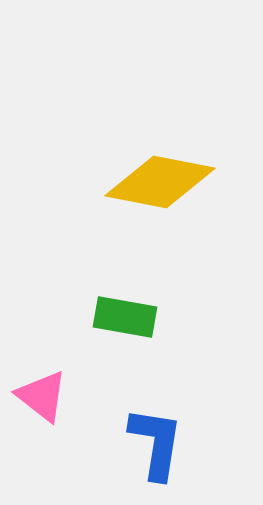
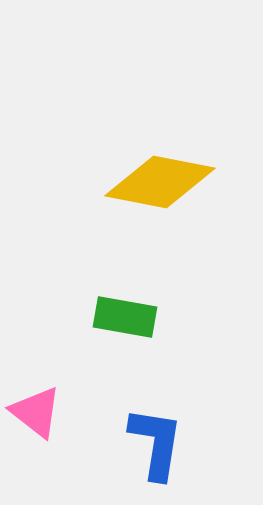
pink triangle: moved 6 px left, 16 px down
